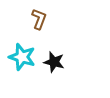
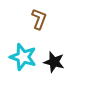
cyan star: moved 1 px right
